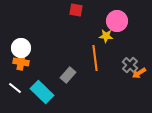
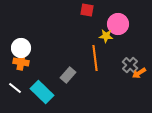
red square: moved 11 px right
pink circle: moved 1 px right, 3 px down
